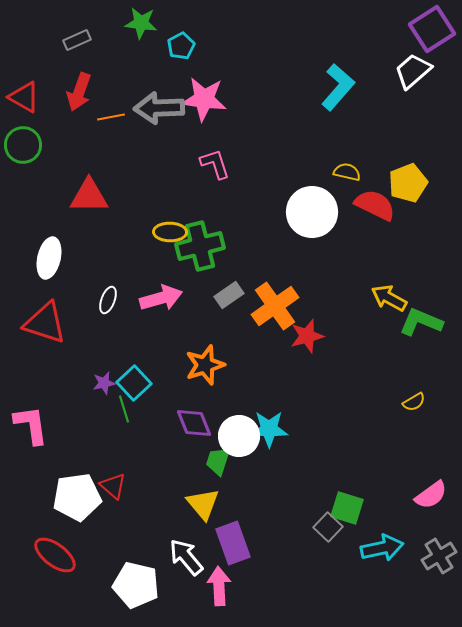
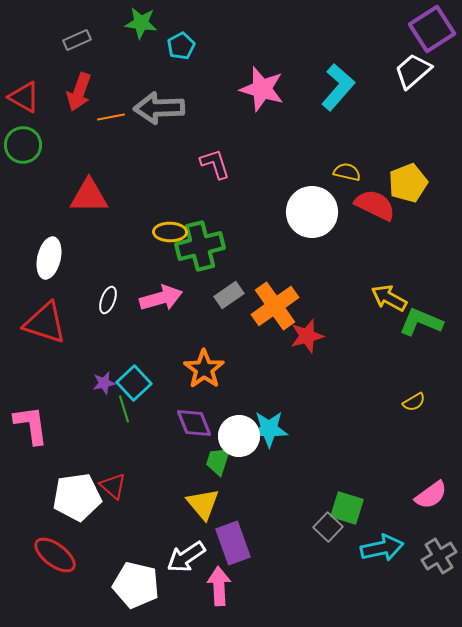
pink star at (204, 99): moved 58 px right, 10 px up; rotated 9 degrees clockwise
orange star at (205, 365): moved 1 px left, 4 px down; rotated 18 degrees counterclockwise
white arrow at (186, 557): rotated 84 degrees counterclockwise
